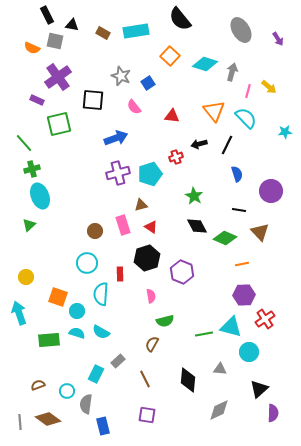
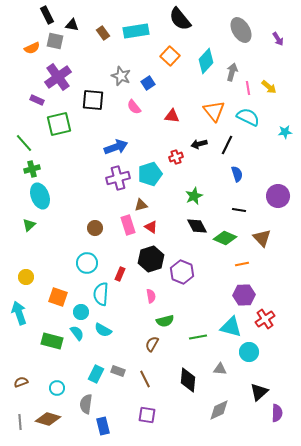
brown rectangle at (103, 33): rotated 24 degrees clockwise
orange semicircle at (32, 48): rotated 49 degrees counterclockwise
cyan diamond at (205, 64): moved 1 px right, 3 px up; rotated 65 degrees counterclockwise
pink line at (248, 91): moved 3 px up; rotated 24 degrees counterclockwise
cyan semicircle at (246, 118): moved 2 px right, 1 px up; rotated 20 degrees counterclockwise
blue arrow at (116, 138): moved 9 px down
purple cross at (118, 173): moved 5 px down
purple circle at (271, 191): moved 7 px right, 5 px down
green star at (194, 196): rotated 18 degrees clockwise
pink rectangle at (123, 225): moved 5 px right
brown circle at (95, 231): moved 3 px up
brown triangle at (260, 232): moved 2 px right, 6 px down
black hexagon at (147, 258): moved 4 px right, 1 px down
red rectangle at (120, 274): rotated 24 degrees clockwise
cyan circle at (77, 311): moved 4 px right, 1 px down
cyan semicircle at (101, 332): moved 2 px right, 2 px up
cyan semicircle at (77, 333): rotated 35 degrees clockwise
green line at (204, 334): moved 6 px left, 3 px down
green rectangle at (49, 340): moved 3 px right, 1 px down; rotated 20 degrees clockwise
gray rectangle at (118, 361): moved 10 px down; rotated 64 degrees clockwise
brown semicircle at (38, 385): moved 17 px left, 3 px up
black triangle at (259, 389): moved 3 px down
cyan circle at (67, 391): moved 10 px left, 3 px up
purple semicircle at (273, 413): moved 4 px right
brown diamond at (48, 419): rotated 20 degrees counterclockwise
